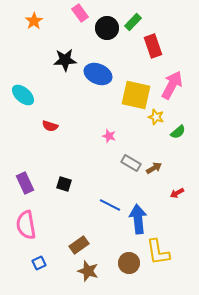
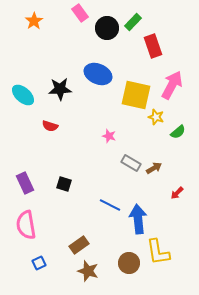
black star: moved 5 px left, 29 px down
red arrow: rotated 16 degrees counterclockwise
